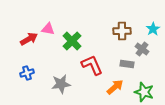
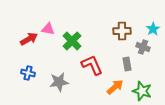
gray cross: moved 1 px right, 2 px up; rotated 16 degrees counterclockwise
gray rectangle: rotated 72 degrees clockwise
blue cross: moved 1 px right; rotated 32 degrees clockwise
gray star: moved 2 px left, 2 px up
green star: moved 2 px left, 1 px up
